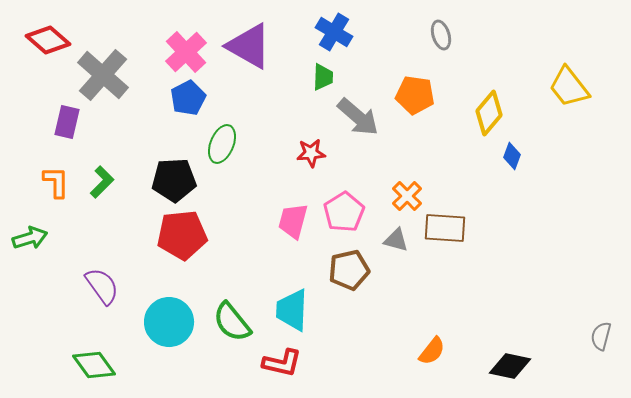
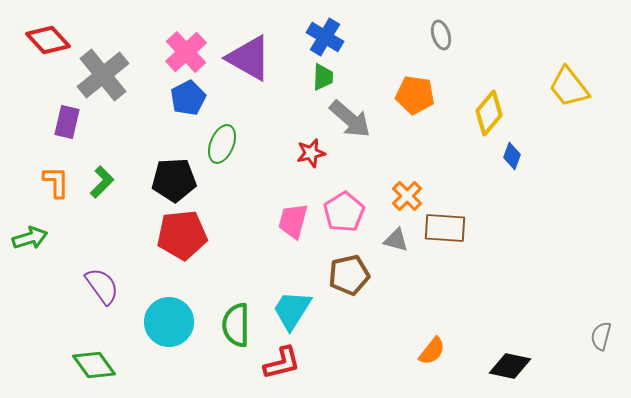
blue cross: moved 9 px left, 5 px down
red diamond: rotated 6 degrees clockwise
purple triangle: moved 12 px down
gray cross: rotated 10 degrees clockwise
gray arrow: moved 8 px left, 2 px down
red star: rotated 8 degrees counterclockwise
brown pentagon: moved 5 px down
cyan trapezoid: rotated 30 degrees clockwise
green semicircle: moved 4 px right, 3 px down; rotated 39 degrees clockwise
red L-shape: rotated 27 degrees counterclockwise
